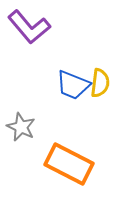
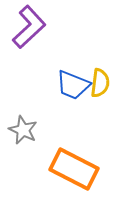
purple L-shape: rotated 93 degrees counterclockwise
gray star: moved 2 px right, 3 px down
orange rectangle: moved 5 px right, 5 px down
